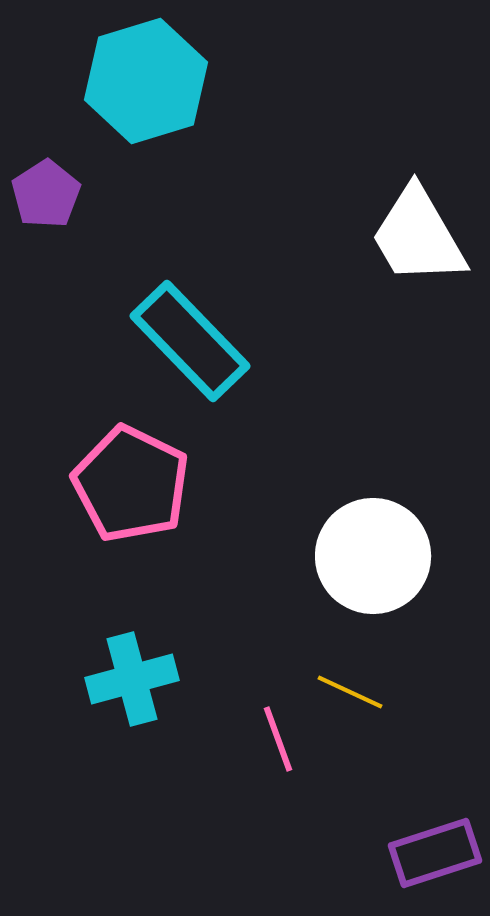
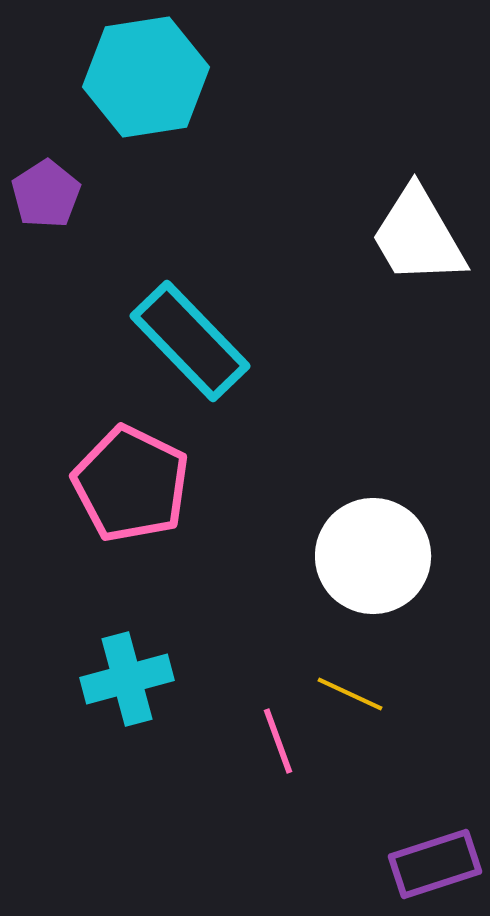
cyan hexagon: moved 4 px up; rotated 8 degrees clockwise
cyan cross: moved 5 px left
yellow line: moved 2 px down
pink line: moved 2 px down
purple rectangle: moved 11 px down
